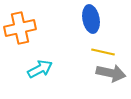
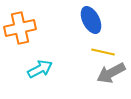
blue ellipse: moved 1 px down; rotated 16 degrees counterclockwise
gray arrow: rotated 140 degrees clockwise
